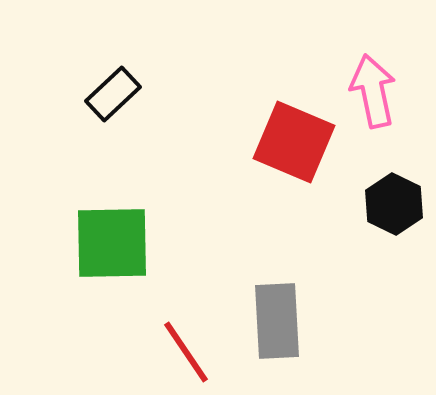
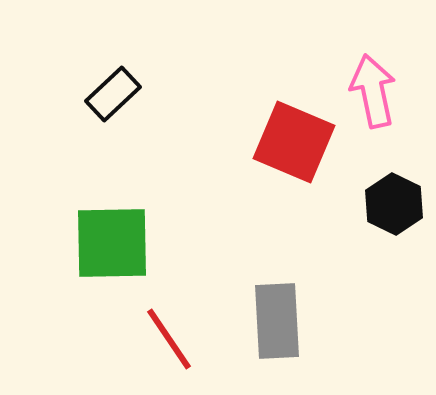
red line: moved 17 px left, 13 px up
